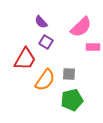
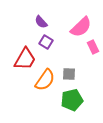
pink rectangle: rotated 64 degrees clockwise
